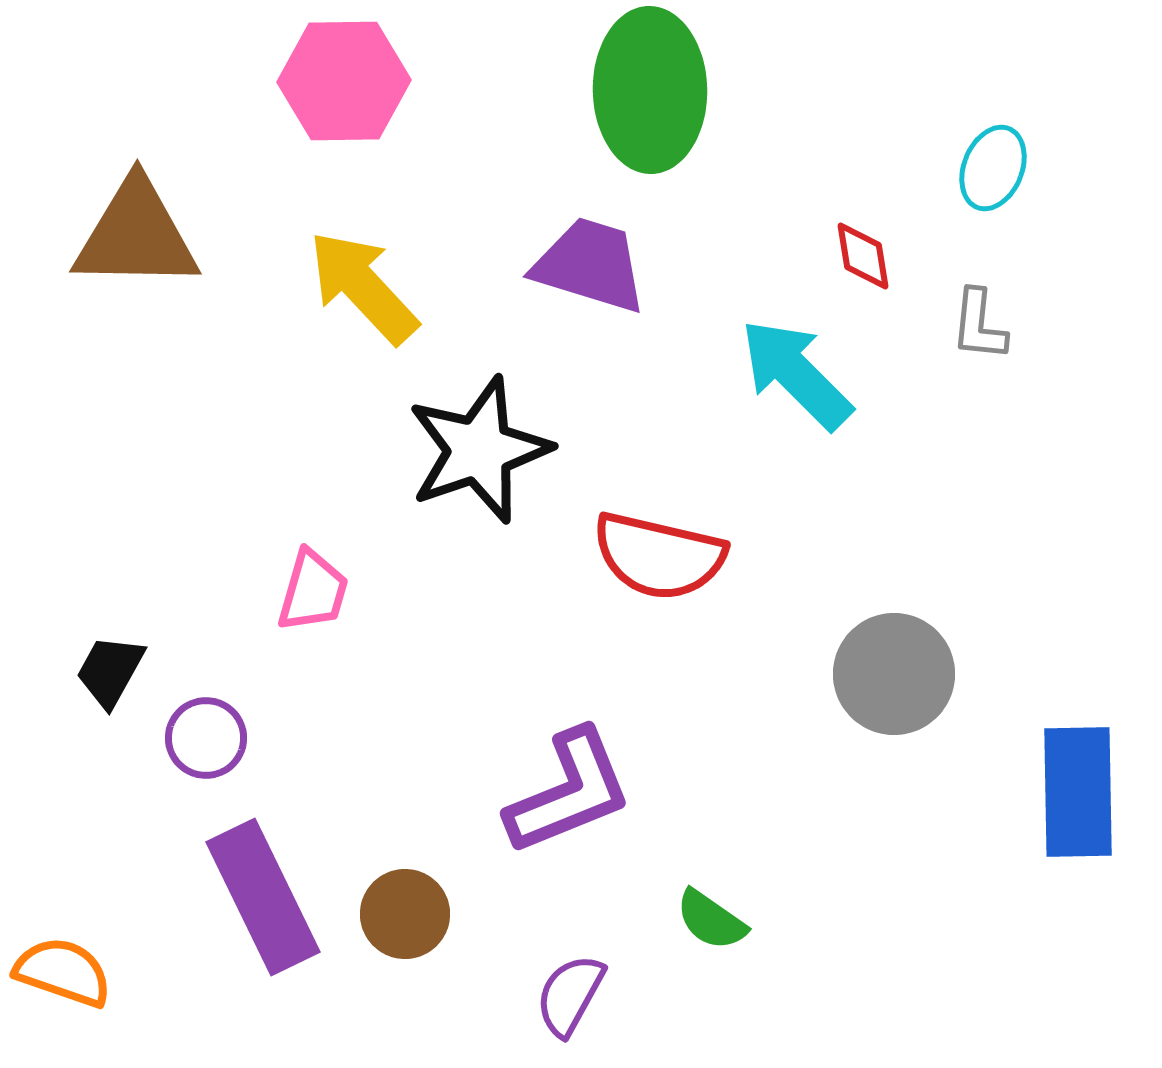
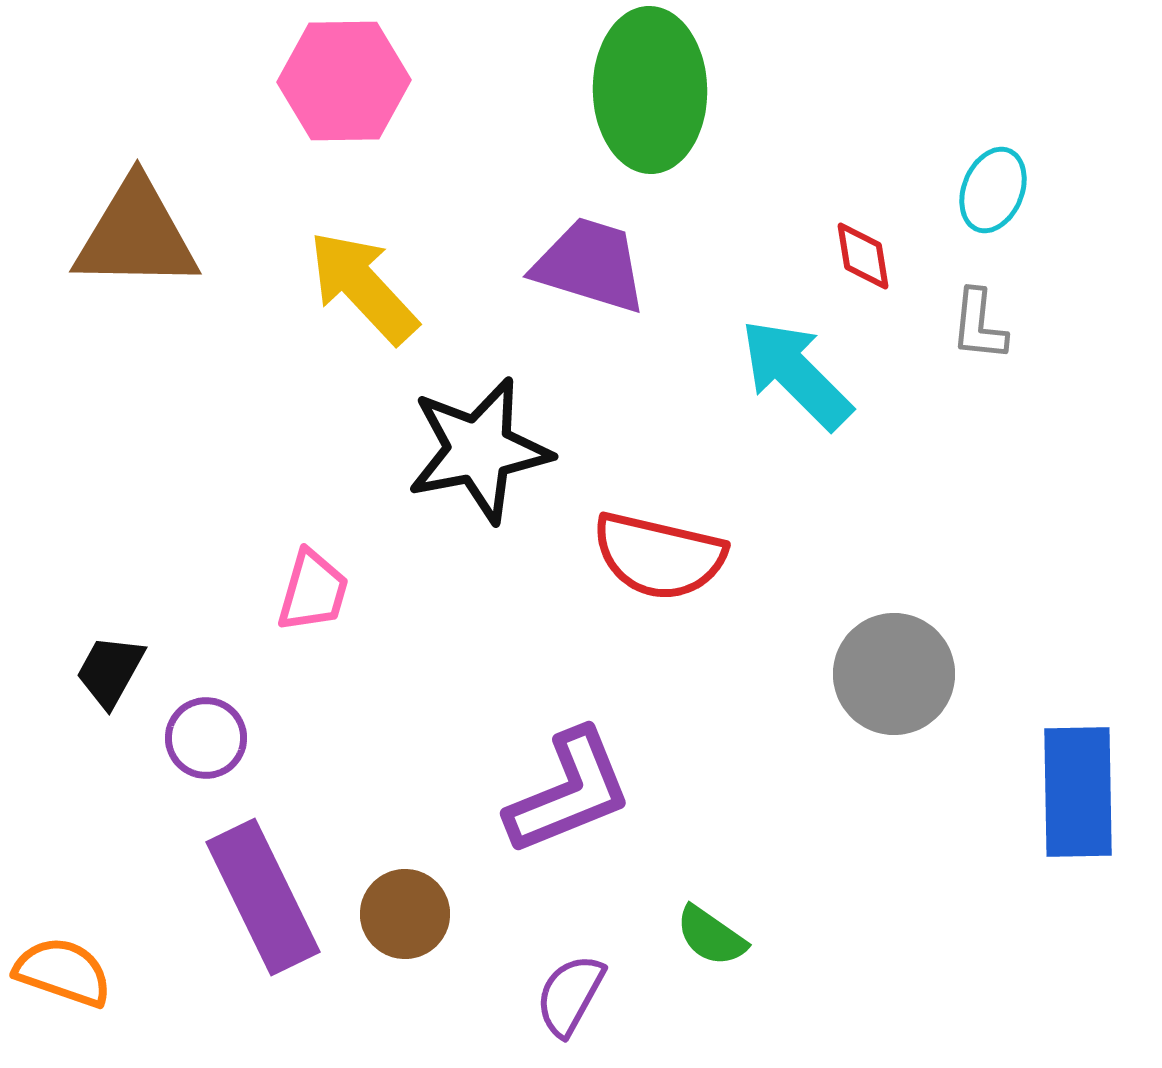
cyan ellipse: moved 22 px down
black star: rotated 8 degrees clockwise
green semicircle: moved 16 px down
